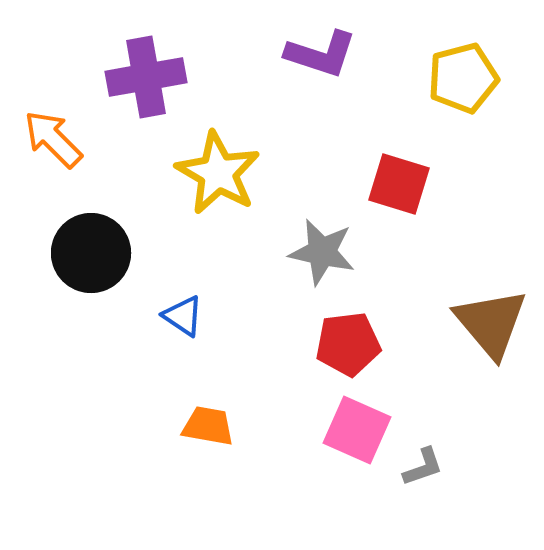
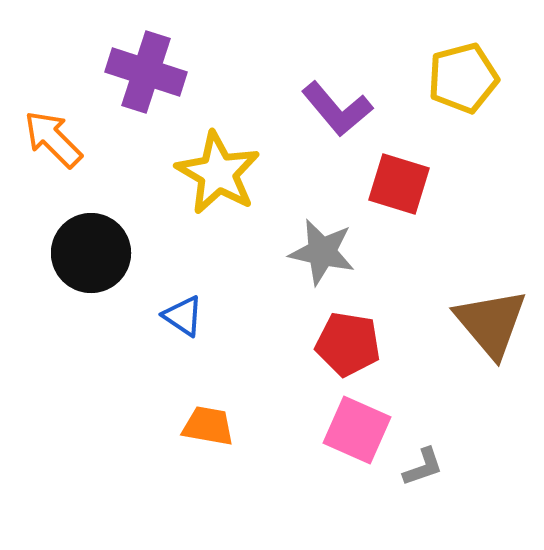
purple L-shape: moved 16 px right, 55 px down; rotated 32 degrees clockwise
purple cross: moved 5 px up; rotated 28 degrees clockwise
red pentagon: rotated 16 degrees clockwise
